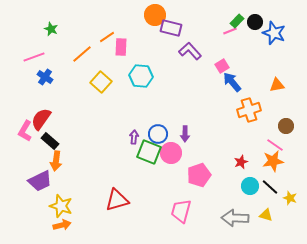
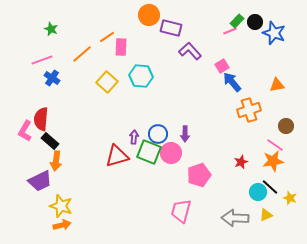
orange circle at (155, 15): moved 6 px left
pink line at (34, 57): moved 8 px right, 3 px down
blue cross at (45, 77): moved 7 px right, 1 px down
yellow square at (101, 82): moved 6 px right
red semicircle at (41, 119): rotated 30 degrees counterclockwise
cyan circle at (250, 186): moved 8 px right, 6 px down
red triangle at (117, 200): moved 44 px up
yellow triangle at (266, 215): rotated 40 degrees counterclockwise
